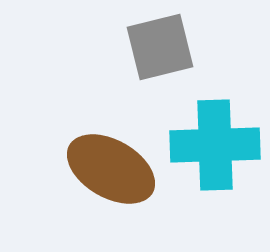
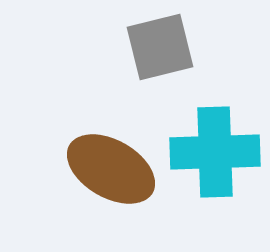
cyan cross: moved 7 px down
